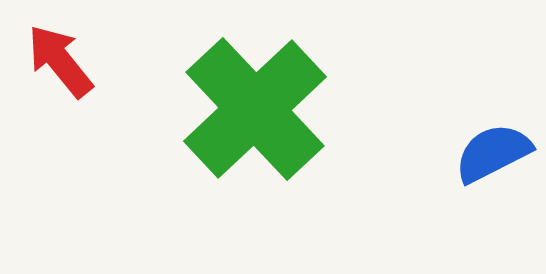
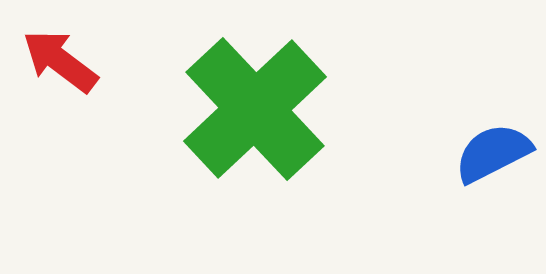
red arrow: rotated 14 degrees counterclockwise
